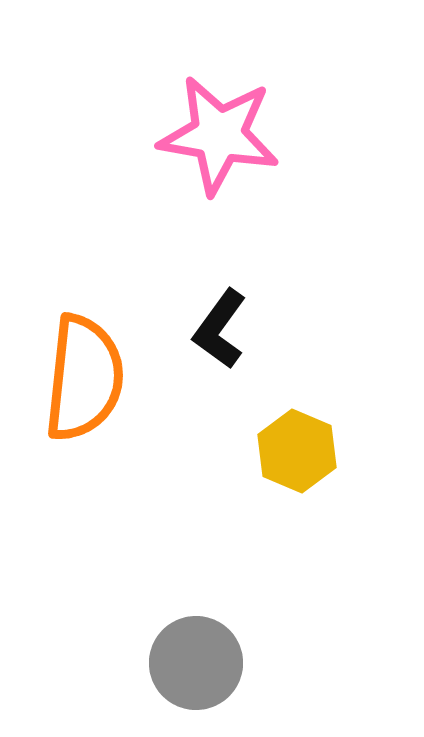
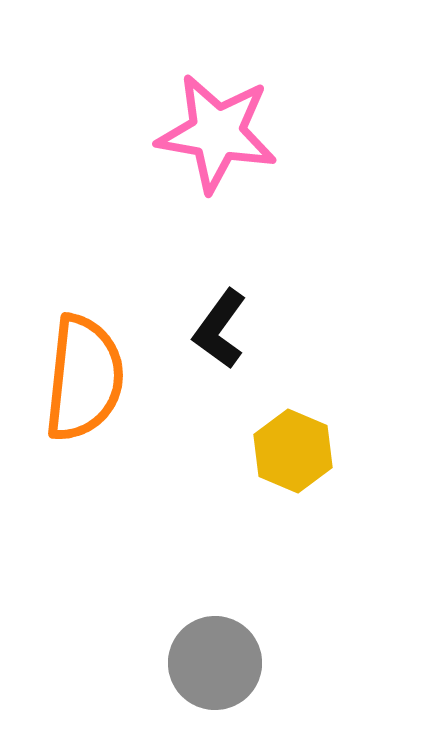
pink star: moved 2 px left, 2 px up
yellow hexagon: moved 4 px left
gray circle: moved 19 px right
